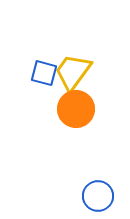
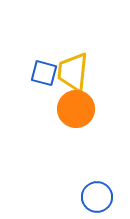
yellow trapezoid: rotated 30 degrees counterclockwise
blue circle: moved 1 px left, 1 px down
